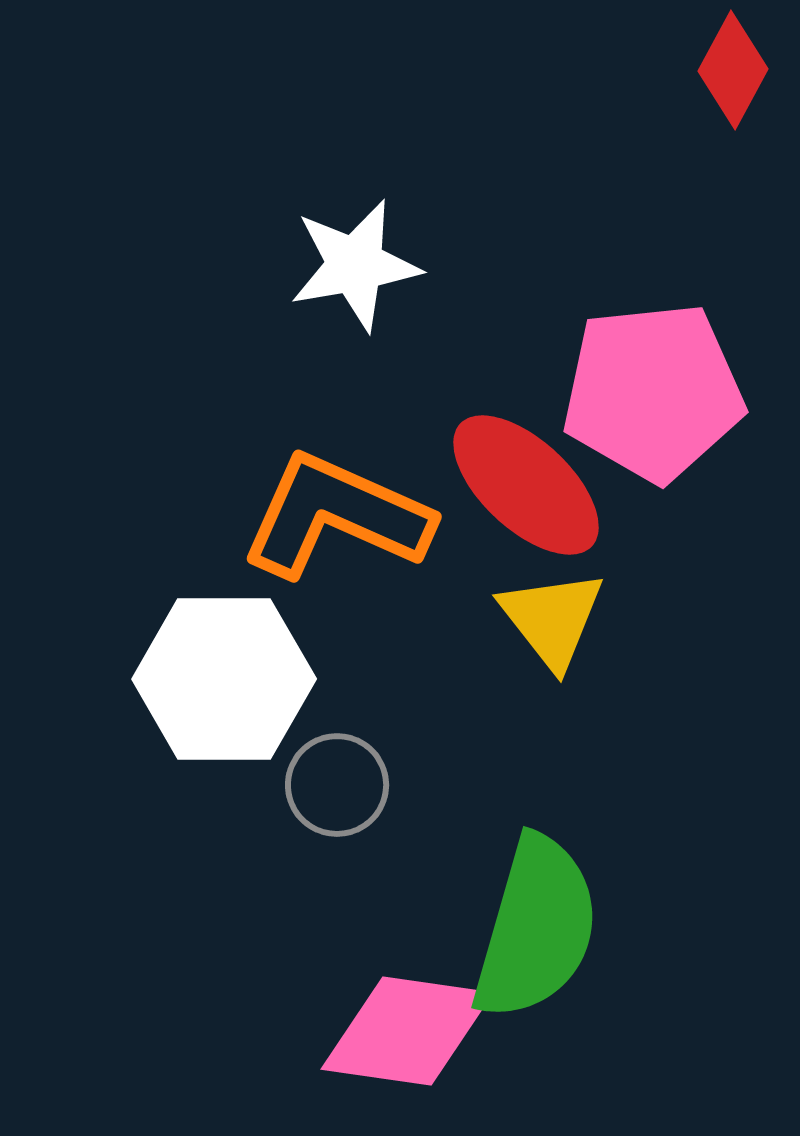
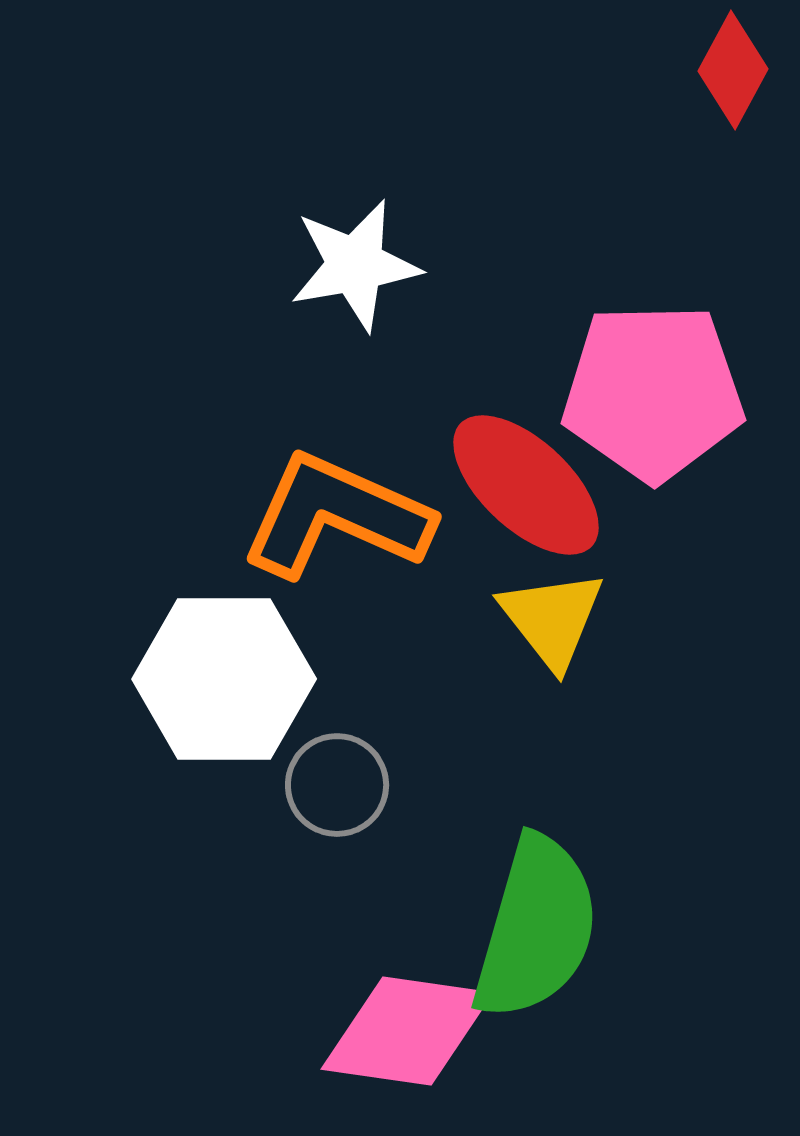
pink pentagon: rotated 5 degrees clockwise
